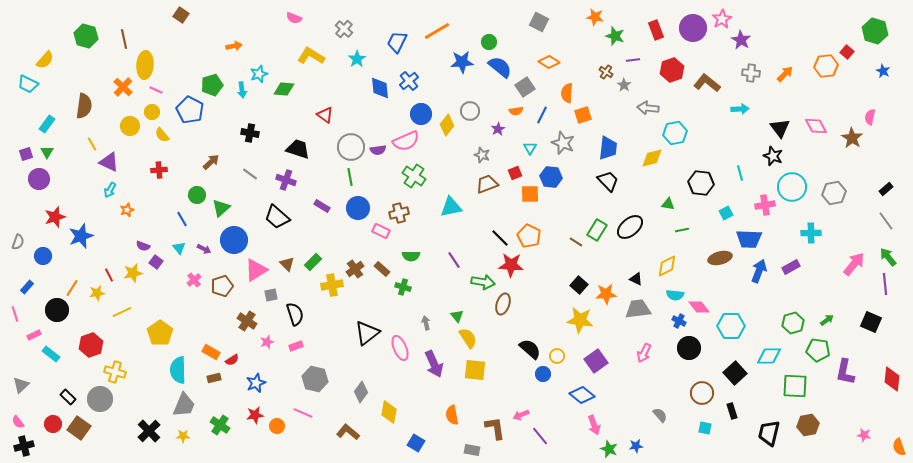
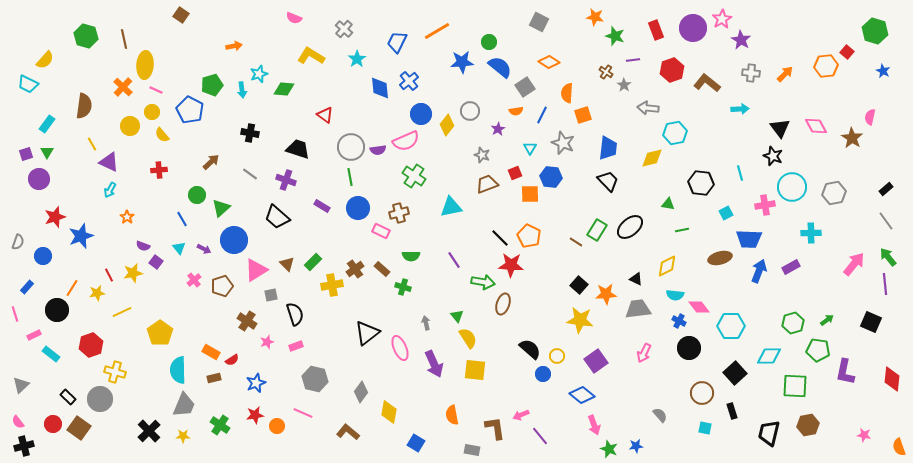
orange star at (127, 210): moved 7 px down; rotated 16 degrees counterclockwise
